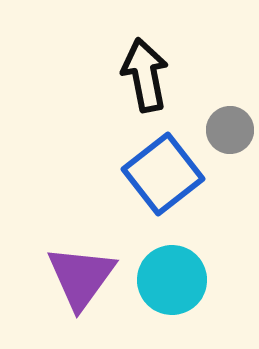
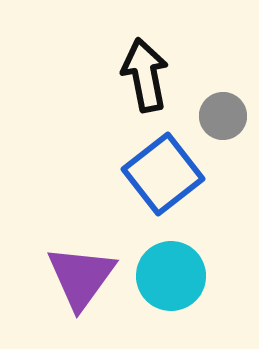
gray circle: moved 7 px left, 14 px up
cyan circle: moved 1 px left, 4 px up
